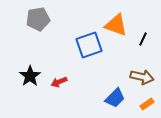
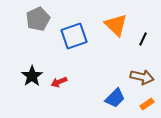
gray pentagon: rotated 15 degrees counterclockwise
orange triangle: rotated 25 degrees clockwise
blue square: moved 15 px left, 9 px up
black star: moved 2 px right
